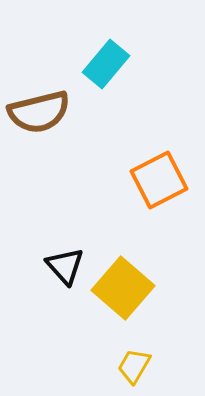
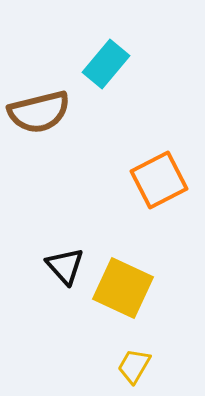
yellow square: rotated 16 degrees counterclockwise
